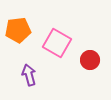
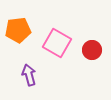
red circle: moved 2 px right, 10 px up
